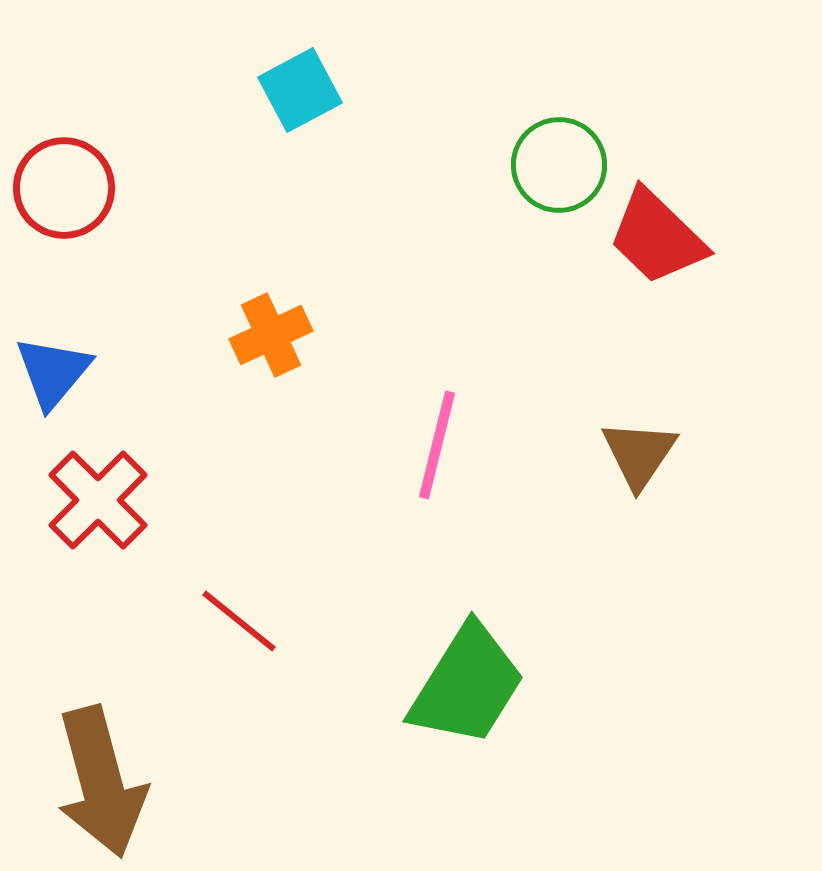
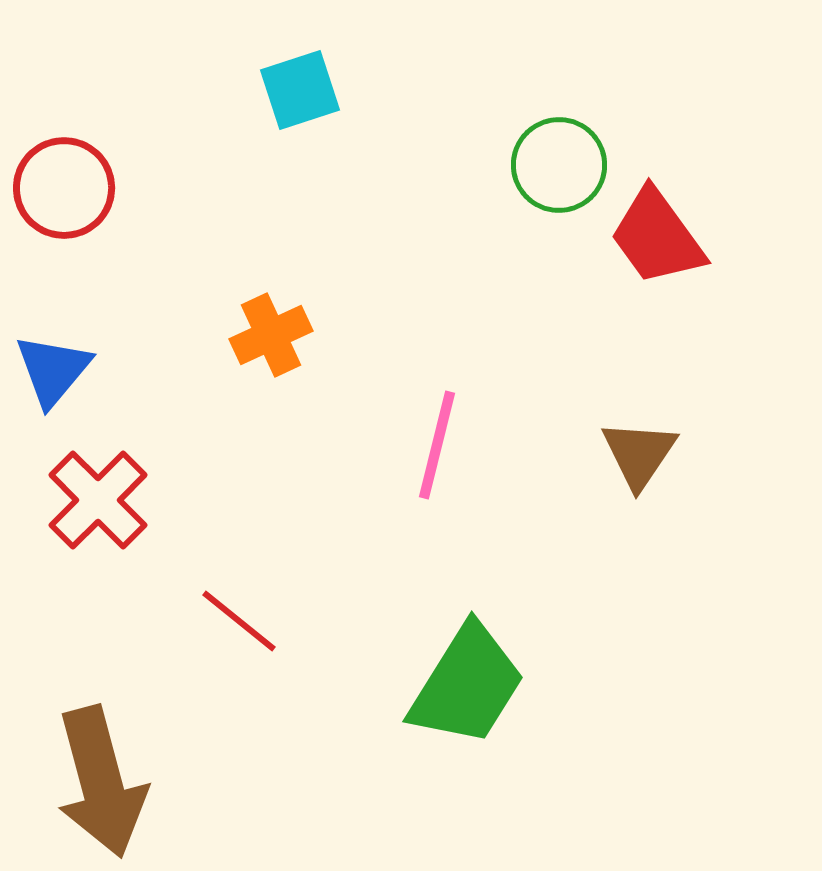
cyan square: rotated 10 degrees clockwise
red trapezoid: rotated 10 degrees clockwise
blue triangle: moved 2 px up
